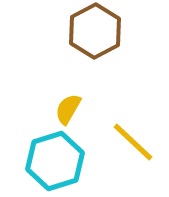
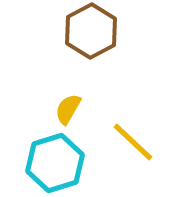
brown hexagon: moved 4 px left
cyan hexagon: moved 2 px down
